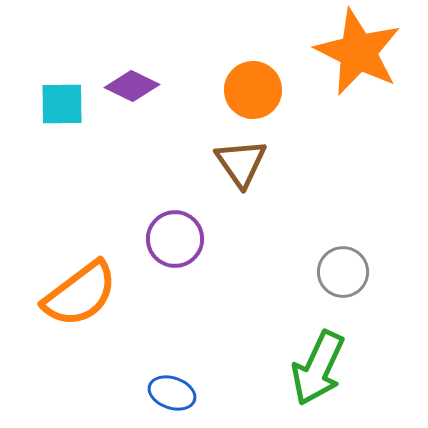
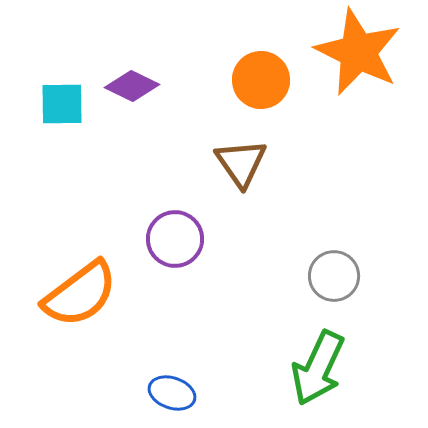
orange circle: moved 8 px right, 10 px up
gray circle: moved 9 px left, 4 px down
